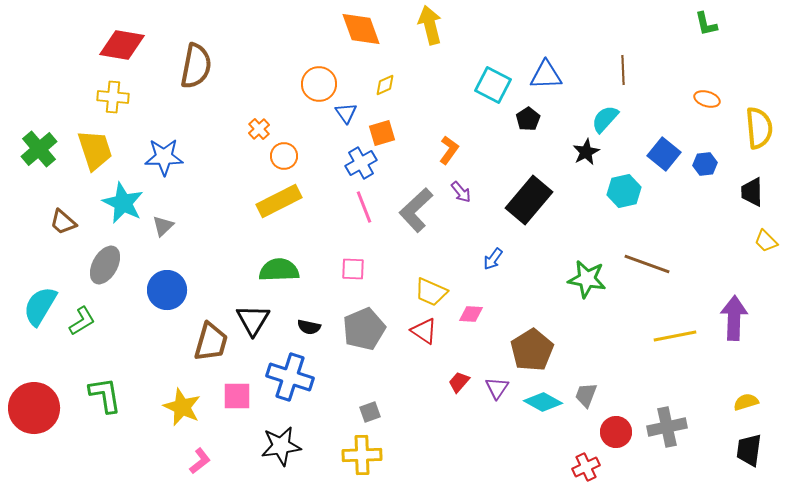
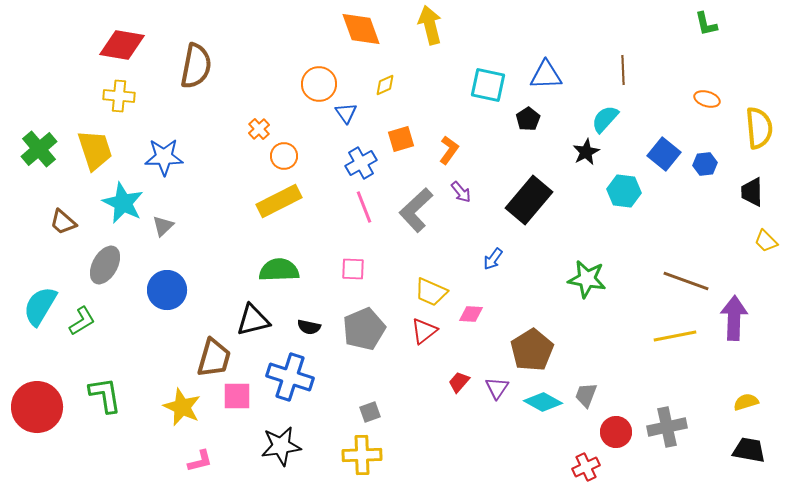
cyan square at (493, 85): moved 5 px left; rotated 15 degrees counterclockwise
yellow cross at (113, 97): moved 6 px right, 1 px up
orange square at (382, 133): moved 19 px right, 6 px down
cyan hexagon at (624, 191): rotated 20 degrees clockwise
brown line at (647, 264): moved 39 px right, 17 px down
black triangle at (253, 320): rotated 45 degrees clockwise
red triangle at (424, 331): rotated 48 degrees clockwise
brown trapezoid at (211, 342): moved 3 px right, 16 px down
red circle at (34, 408): moved 3 px right, 1 px up
black trapezoid at (749, 450): rotated 92 degrees clockwise
pink L-shape at (200, 461): rotated 24 degrees clockwise
